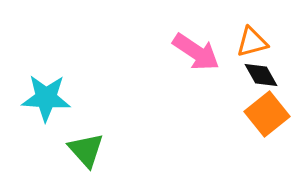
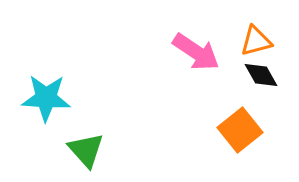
orange triangle: moved 4 px right, 1 px up
orange square: moved 27 px left, 16 px down
